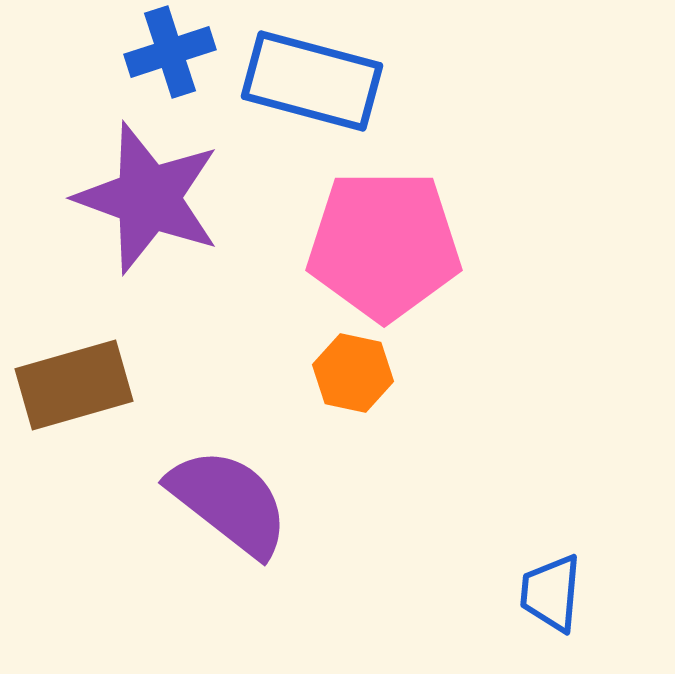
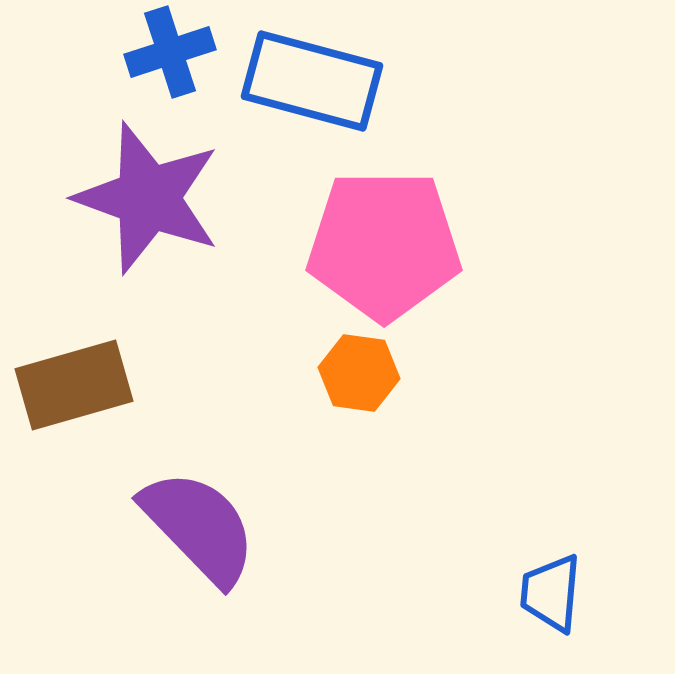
orange hexagon: moved 6 px right; rotated 4 degrees counterclockwise
purple semicircle: moved 30 px left, 25 px down; rotated 8 degrees clockwise
